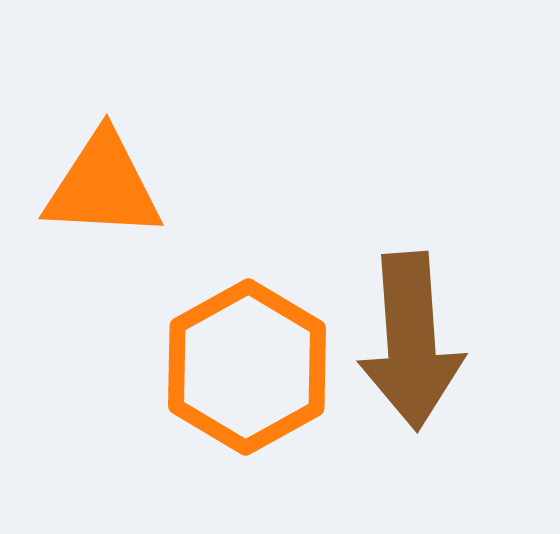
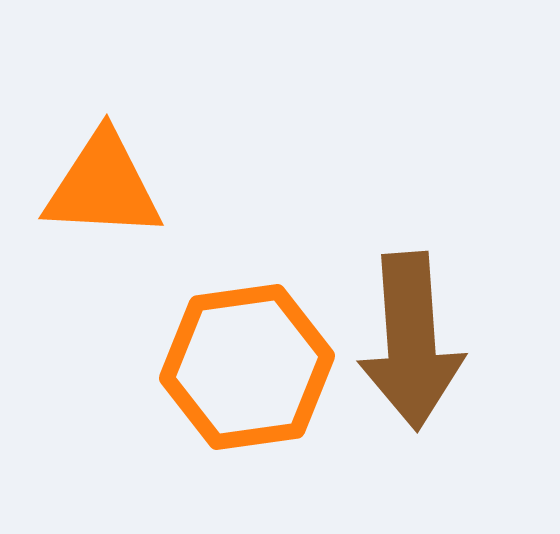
orange hexagon: rotated 21 degrees clockwise
